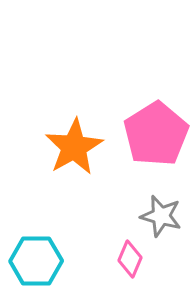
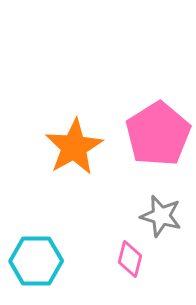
pink pentagon: moved 2 px right
pink diamond: rotated 9 degrees counterclockwise
